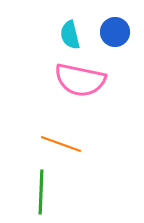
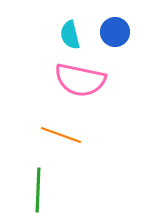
orange line: moved 9 px up
green line: moved 3 px left, 2 px up
